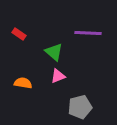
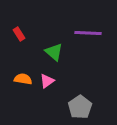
red rectangle: rotated 24 degrees clockwise
pink triangle: moved 11 px left, 5 px down; rotated 14 degrees counterclockwise
orange semicircle: moved 4 px up
gray pentagon: rotated 20 degrees counterclockwise
